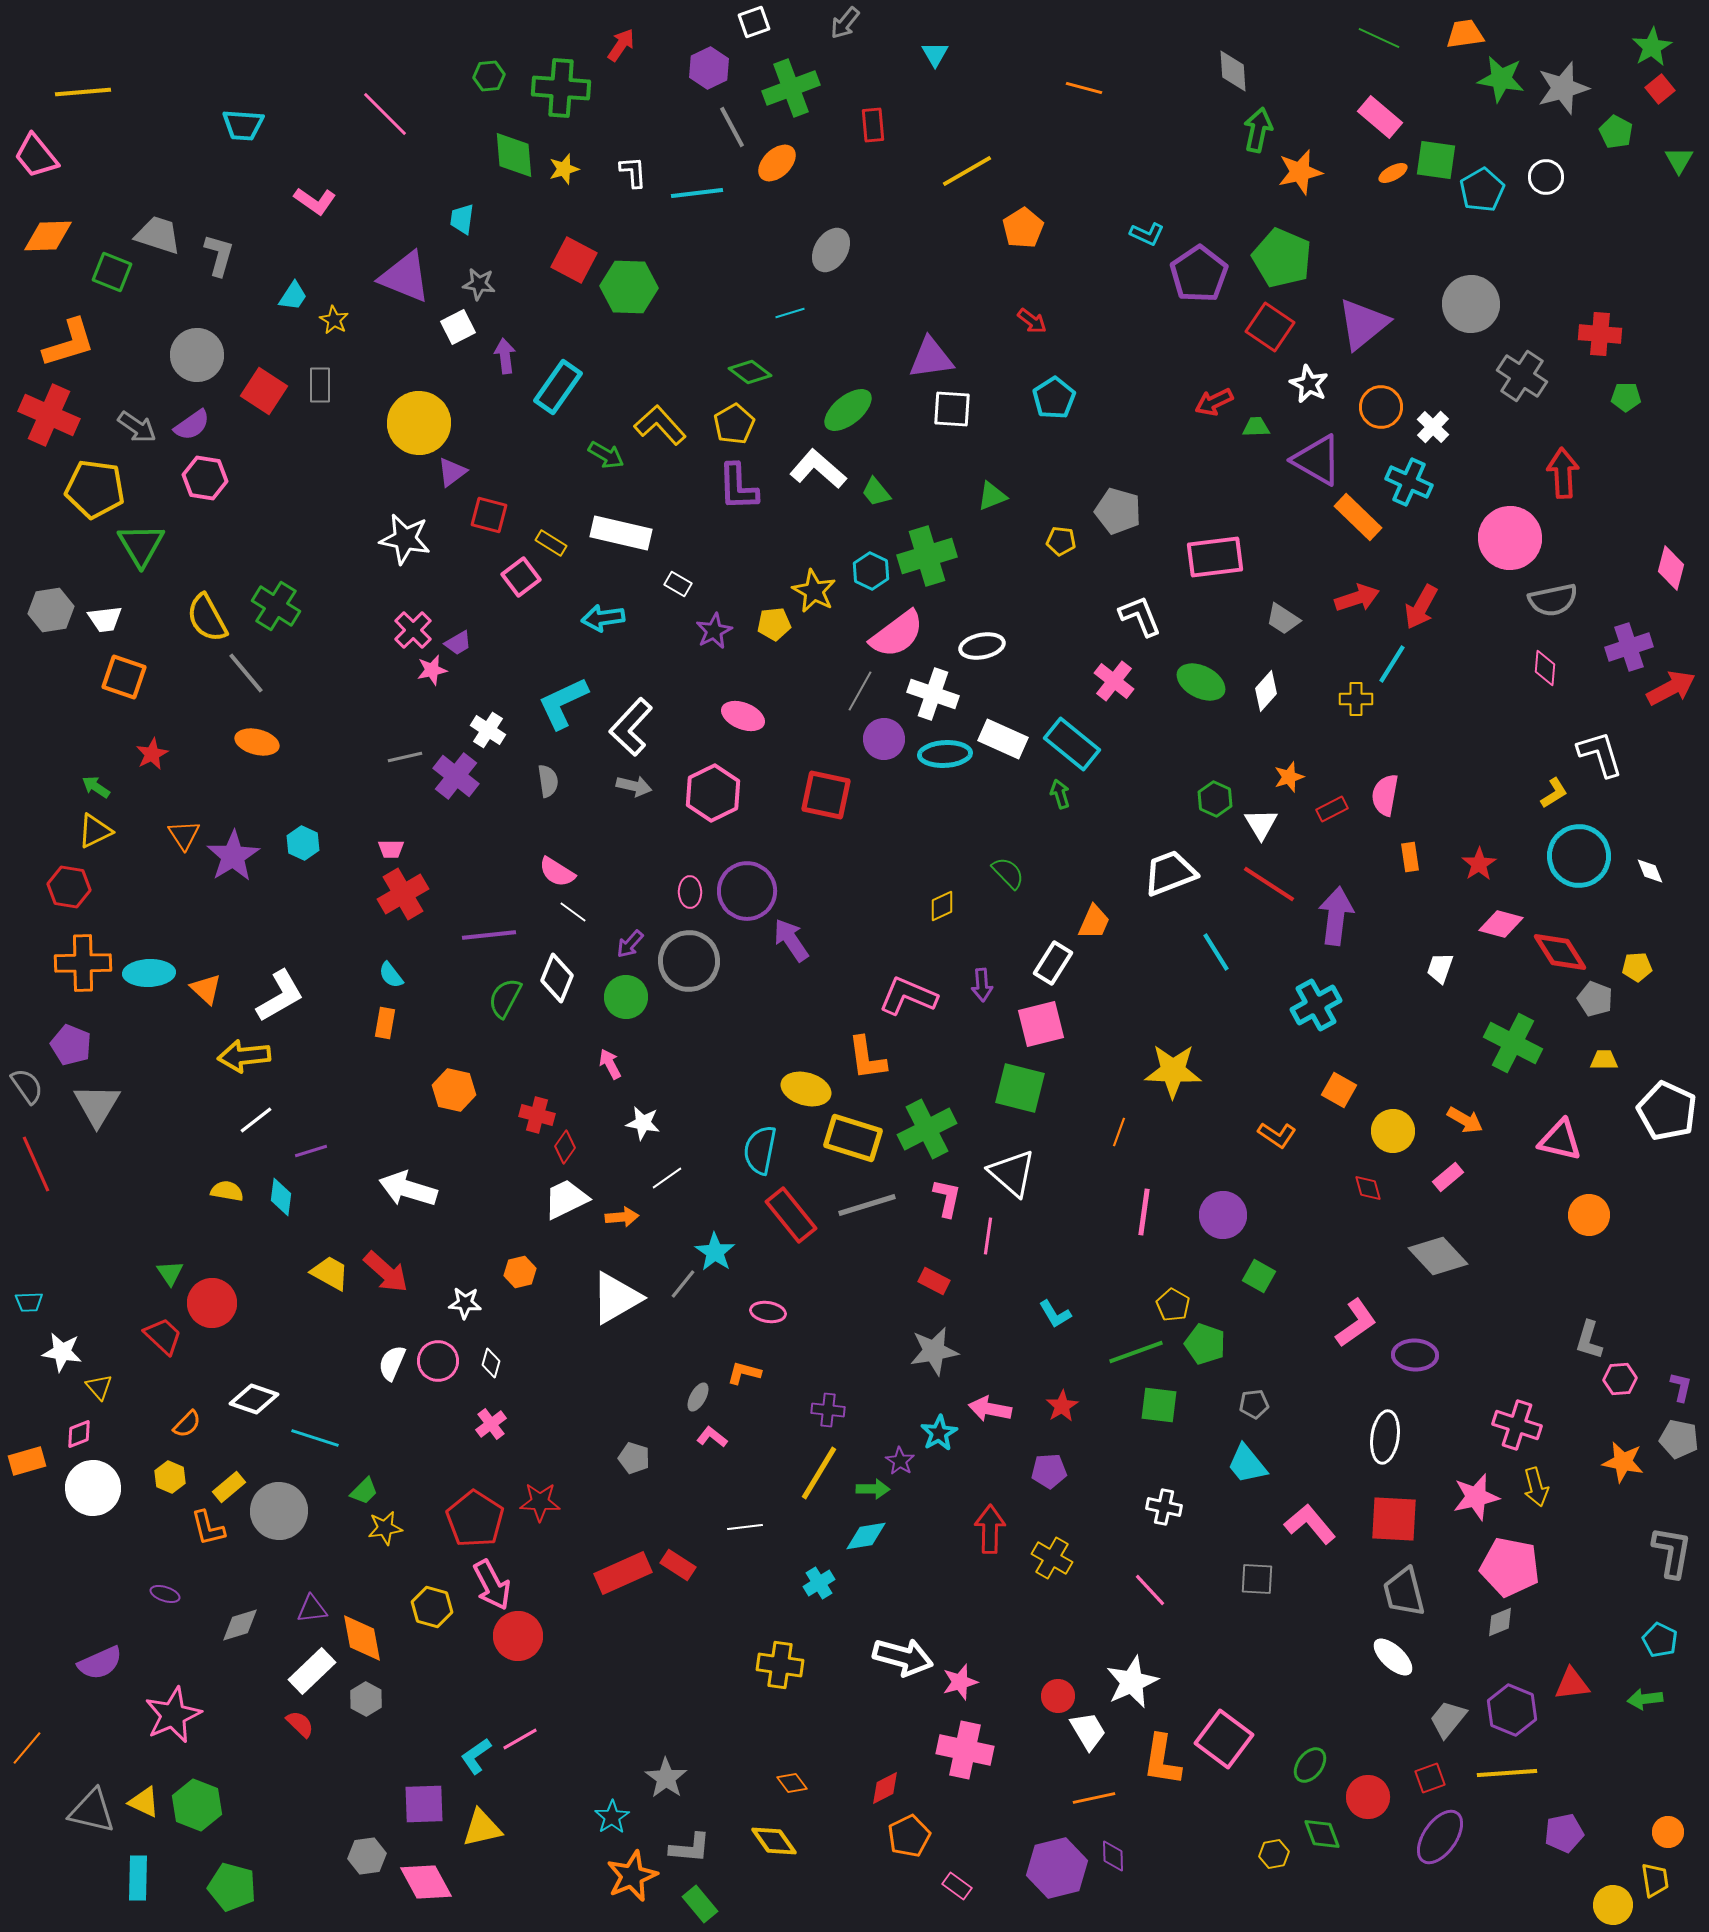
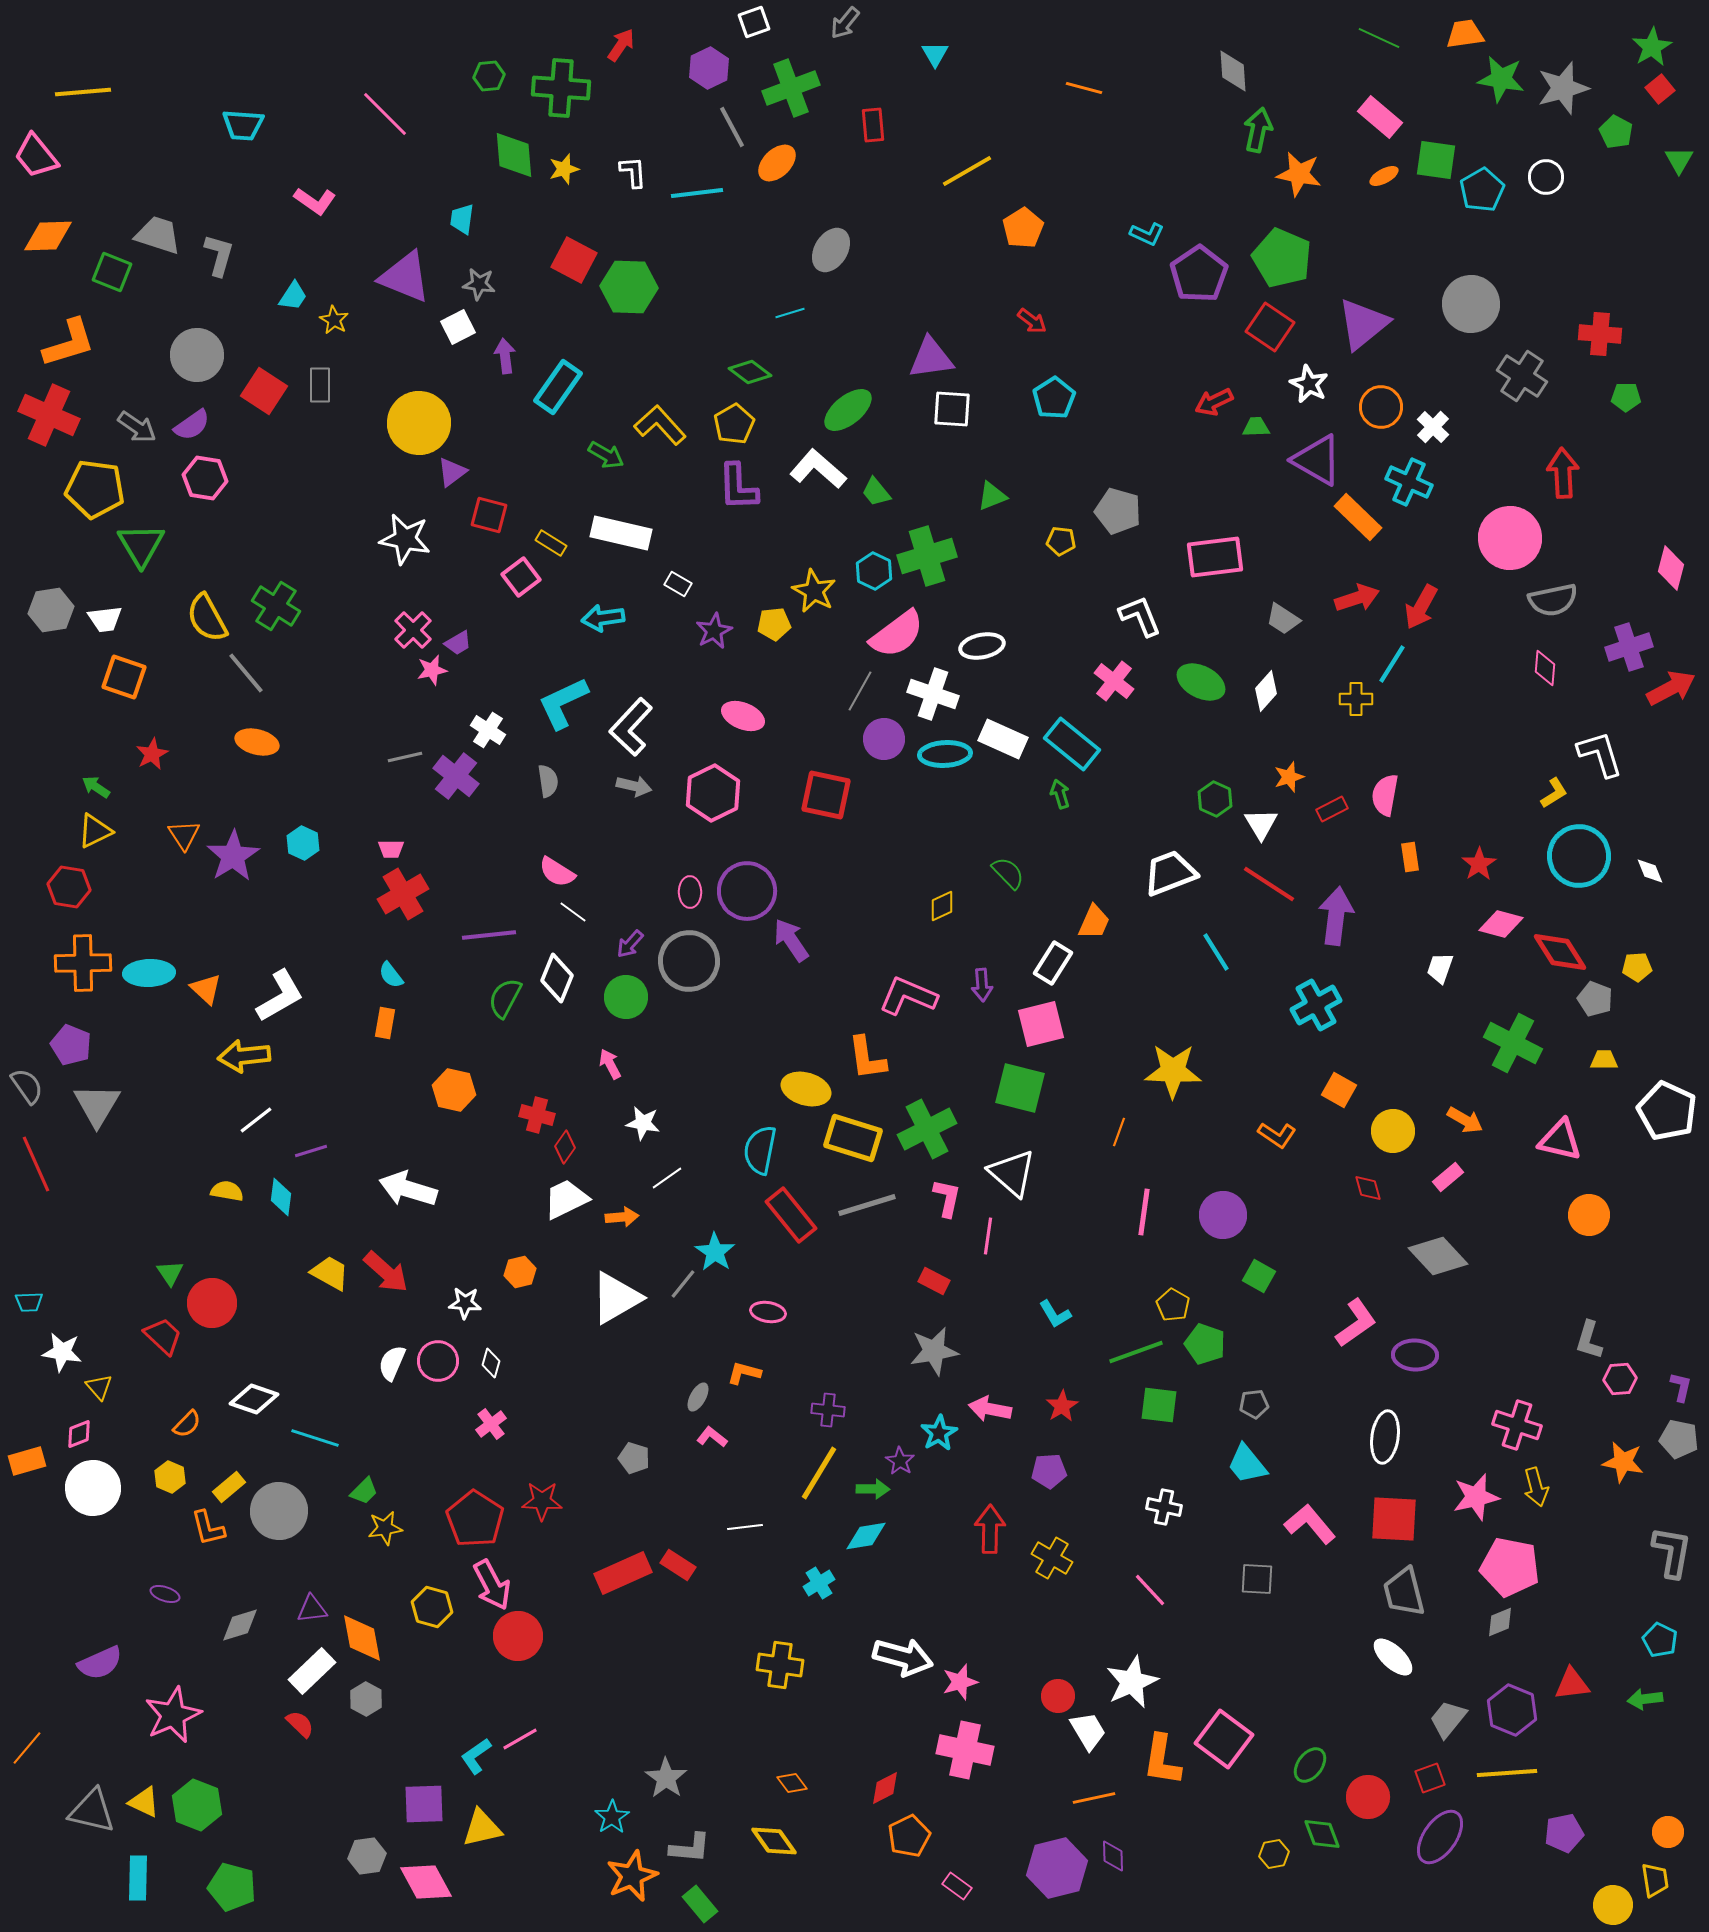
orange star at (1300, 172): moved 1 px left, 2 px down; rotated 24 degrees clockwise
orange ellipse at (1393, 173): moved 9 px left, 3 px down
cyan hexagon at (871, 571): moved 3 px right
red star at (540, 1502): moved 2 px right, 1 px up
